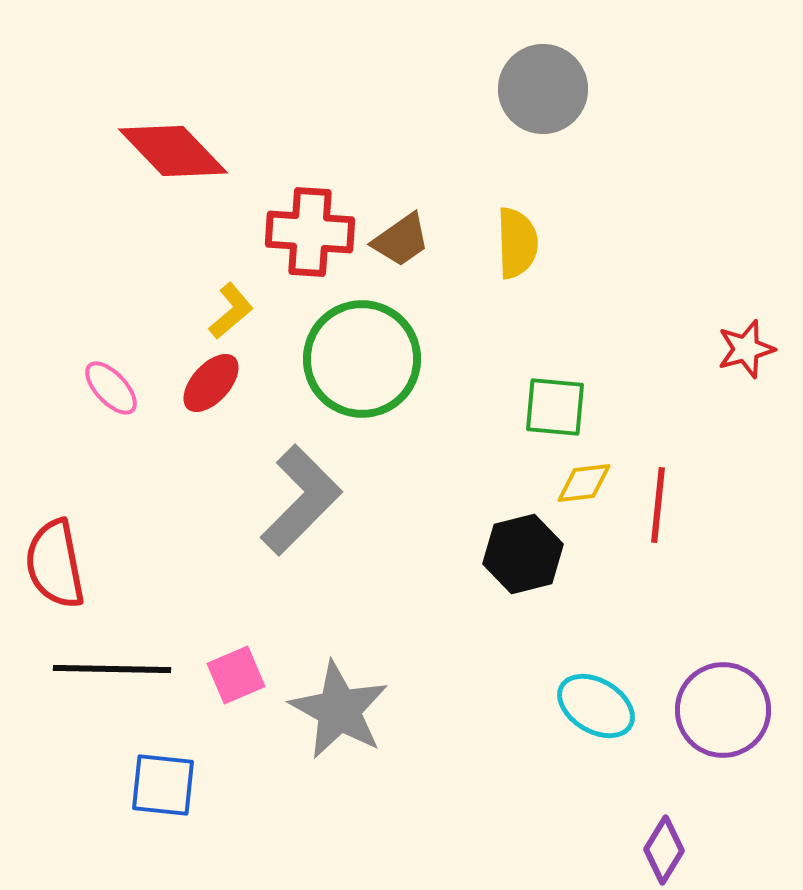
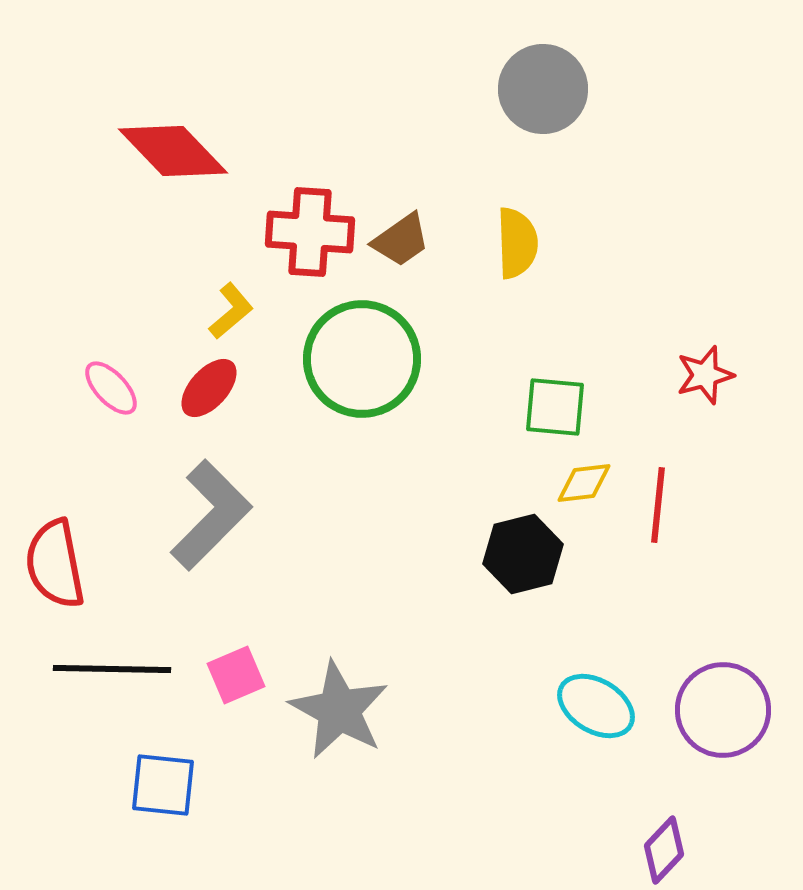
red star: moved 41 px left, 26 px down
red ellipse: moved 2 px left, 5 px down
gray L-shape: moved 90 px left, 15 px down
purple diamond: rotated 12 degrees clockwise
